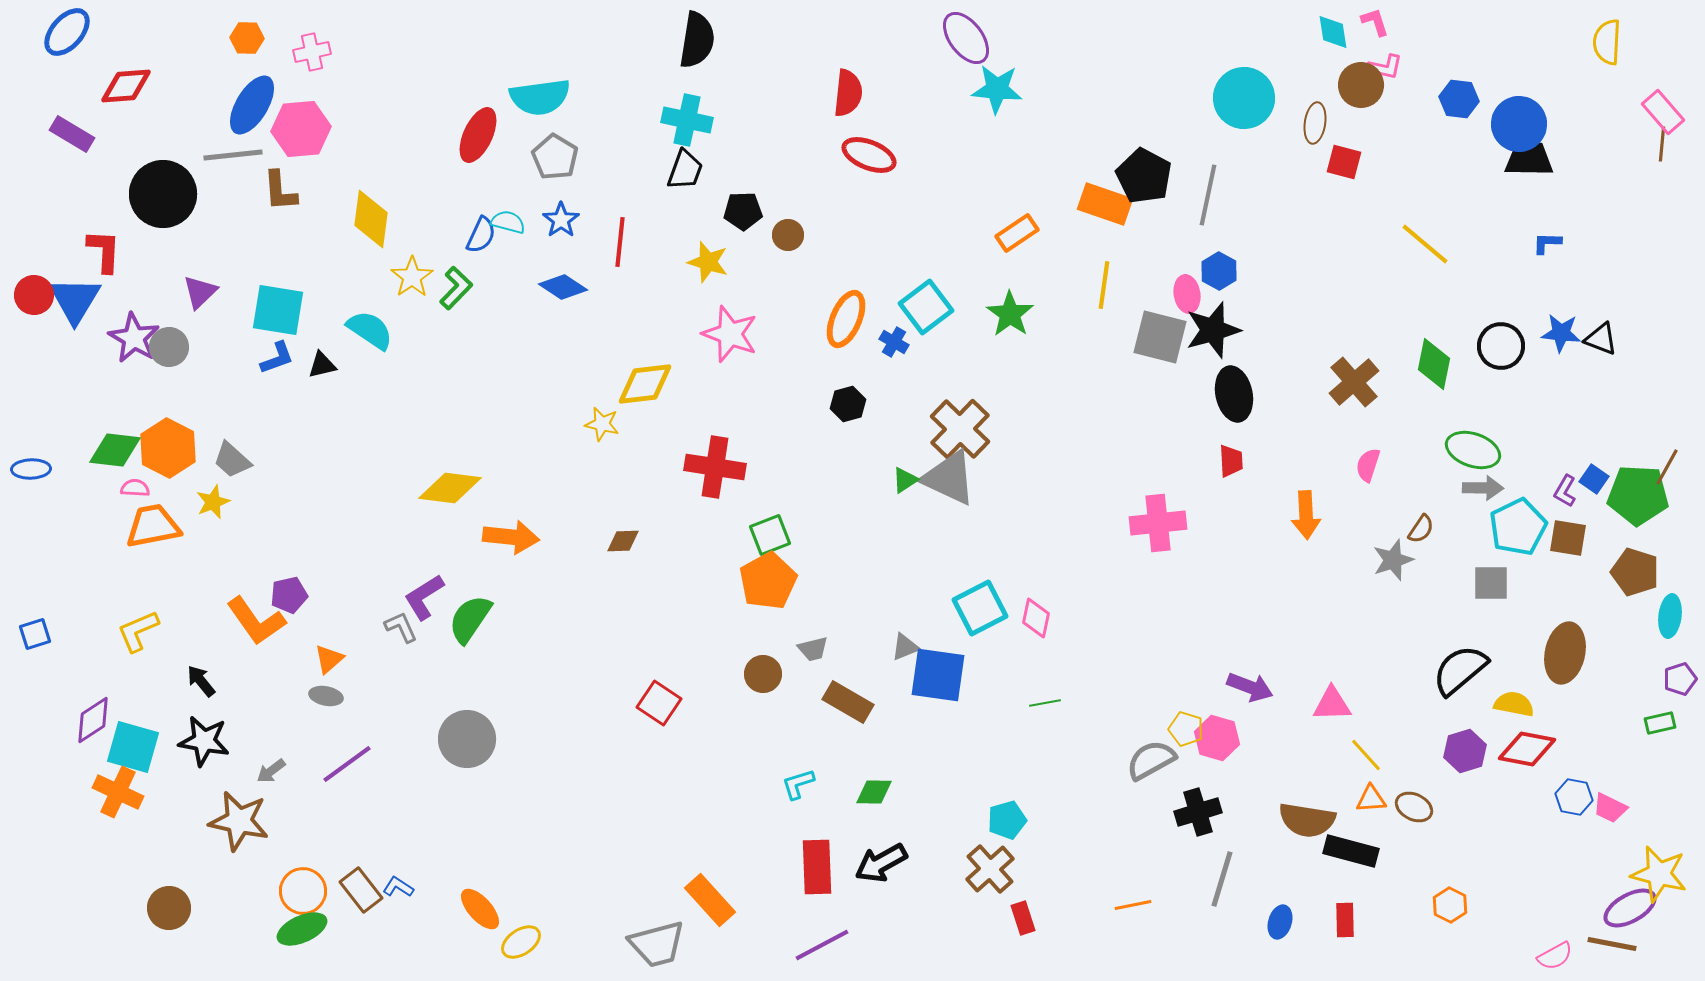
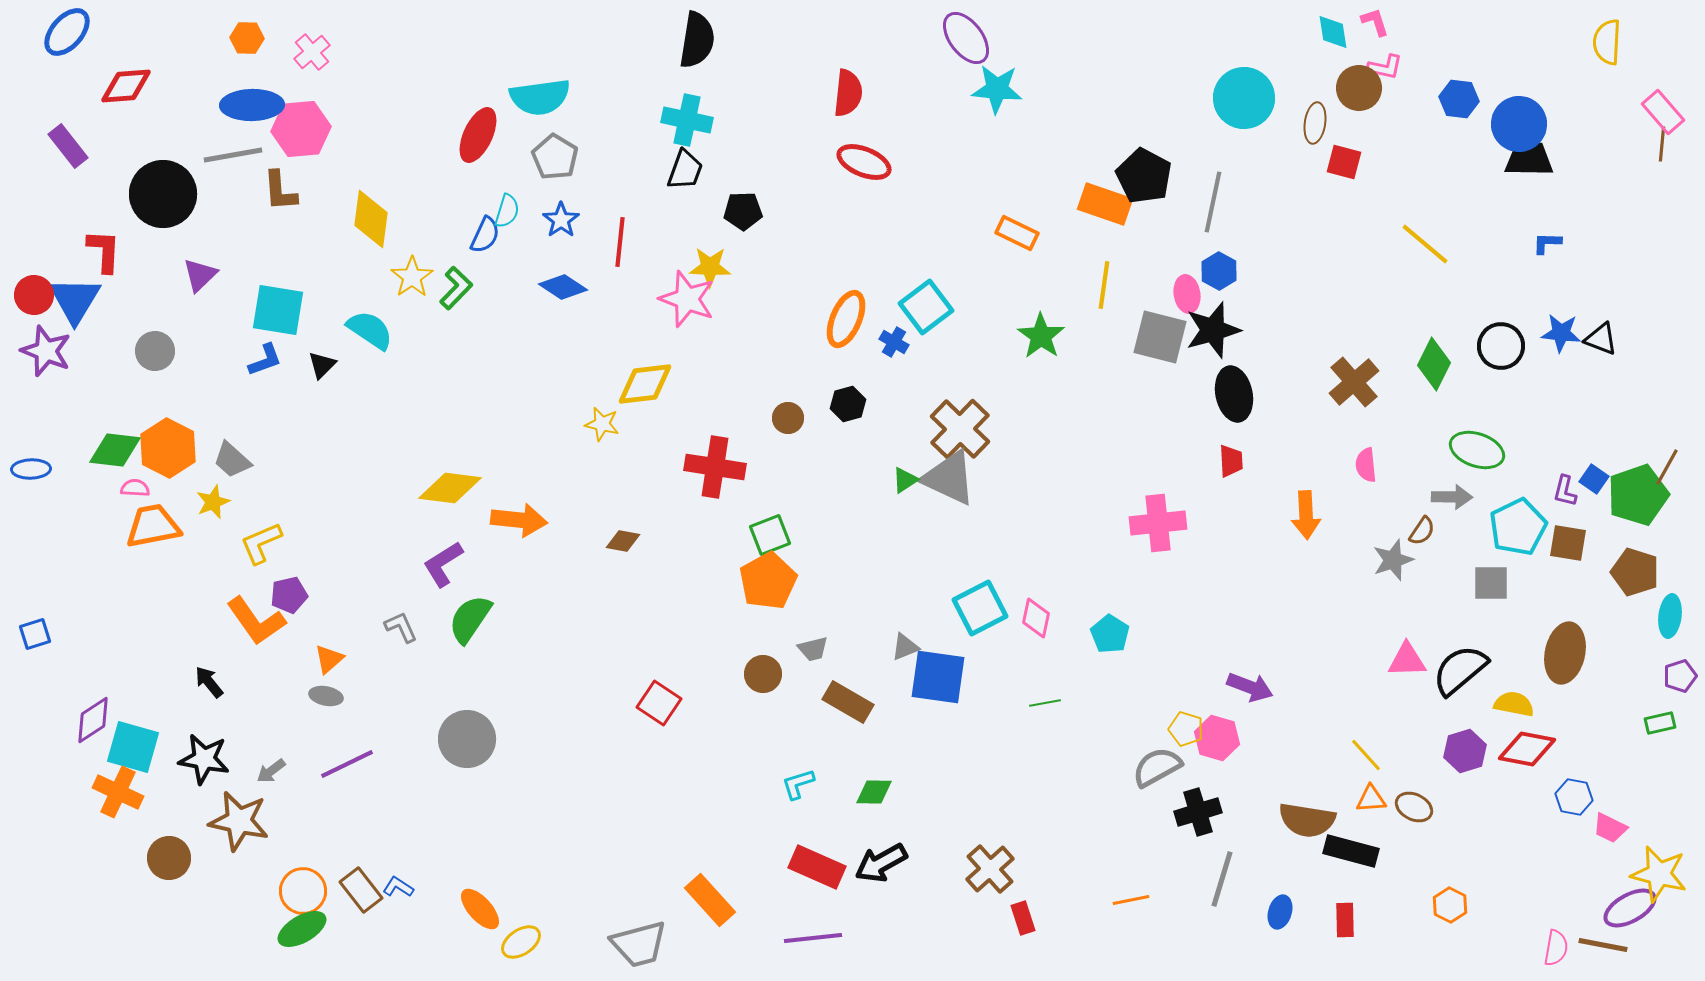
pink cross at (312, 52): rotated 27 degrees counterclockwise
brown circle at (1361, 85): moved 2 px left, 3 px down
blue ellipse at (252, 105): rotated 58 degrees clockwise
purple rectangle at (72, 134): moved 4 px left, 12 px down; rotated 21 degrees clockwise
gray line at (233, 155): rotated 4 degrees counterclockwise
red ellipse at (869, 155): moved 5 px left, 7 px down
gray line at (1208, 195): moved 5 px right, 7 px down
cyan semicircle at (508, 222): moved 1 px left, 11 px up; rotated 92 degrees clockwise
orange rectangle at (1017, 233): rotated 60 degrees clockwise
blue semicircle at (481, 235): moved 4 px right
brown circle at (788, 235): moved 183 px down
yellow star at (708, 262): moved 2 px right, 5 px down; rotated 15 degrees counterclockwise
purple triangle at (200, 292): moved 17 px up
green star at (1010, 314): moved 31 px right, 22 px down
pink star at (730, 334): moved 43 px left, 35 px up
purple star at (134, 338): moved 88 px left, 13 px down; rotated 9 degrees counterclockwise
gray circle at (169, 347): moved 14 px left, 4 px down
blue L-shape at (277, 358): moved 12 px left, 2 px down
green diamond at (1434, 364): rotated 15 degrees clockwise
black triangle at (322, 365): rotated 32 degrees counterclockwise
green ellipse at (1473, 450): moved 4 px right
pink semicircle at (1368, 465): moved 2 px left; rotated 24 degrees counterclockwise
gray arrow at (1483, 488): moved 31 px left, 9 px down
purple L-shape at (1565, 491): rotated 16 degrees counterclockwise
green pentagon at (1638, 495): rotated 22 degrees counterclockwise
brown semicircle at (1421, 529): moved 1 px right, 2 px down
orange arrow at (511, 537): moved 8 px right, 17 px up
brown square at (1568, 538): moved 5 px down
brown diamond at (623, 541): rotated 12 degrees clockwise
purple L-shape at (424, 597): moved 19 px right, 33 px up
yellow L-shape at (138, 631): moved 123 px right, 88 px up
blue square at (938, 675): moved 2 px down
purple pentagon at (1680, 679): moved 3 px up
black arrow at (201, 681): moved 8 px right, 1 px down
pink triangle at (1332, 704): moved 75 px right, 44 px up
black star at (204, 741): moved 18 px down
gray semicircle at (1151, 760): moved 6 px right, 7 px down
purple line at (347, 764): rotated 10 degrees clockwise
pink trapezoid at (1610, 808): moved 20 px down
cyan pentagon at (1007, 820): moved 103 px right, 186 px up; rotated 24 degrees counterclockwise
red rectangle at (817, 867): rotated 64 degrees counterclockwise
orange line at (1133, 905): moved 2 px left, 5 px up
brown circle at (169, 908): moved 50 px up
blue ellipse at (1280, 922): moved 10 px up
green ellipse at (302, 929): rotated 6 degrees counterclockwise
gray trapezoid at (657, 944): moved 18 px left
brown line at (1612, 944): moved 9 px left, 1 px down
purple line at (822, 945): moved 9 px left, 7 px up; rotated 22 degrees clockwise
pink semicircle at (1555, 956): moved 1 px right, 8 px up; rotated 51 degrees counterclockwise
